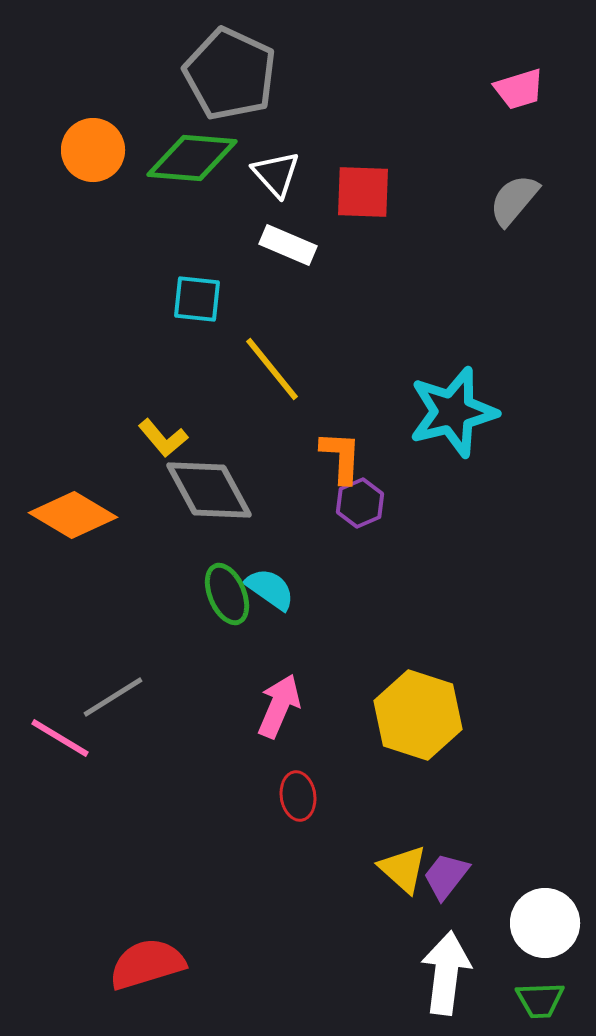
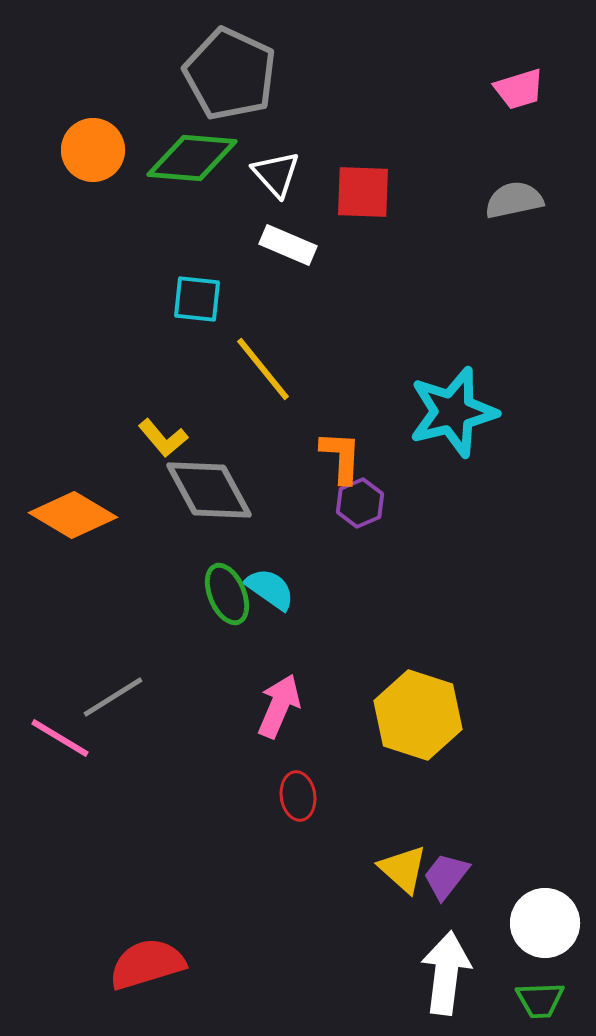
gray semicircle: rotated 38 degrees clockwise
yellow line: moved 9 px left
